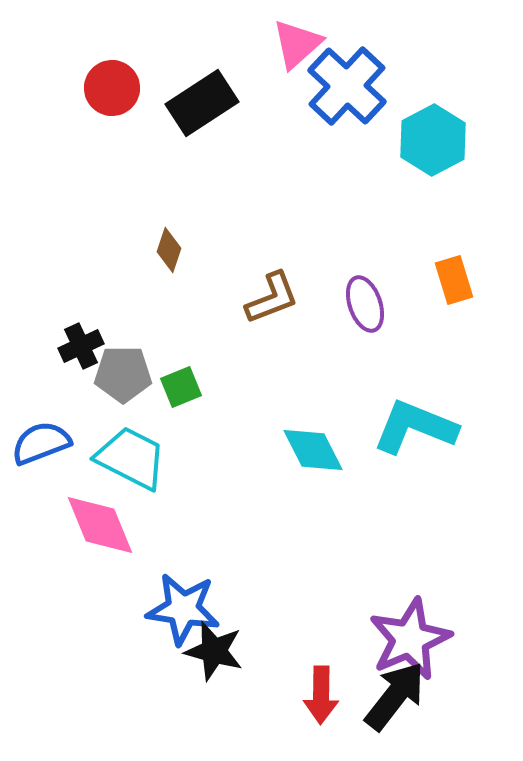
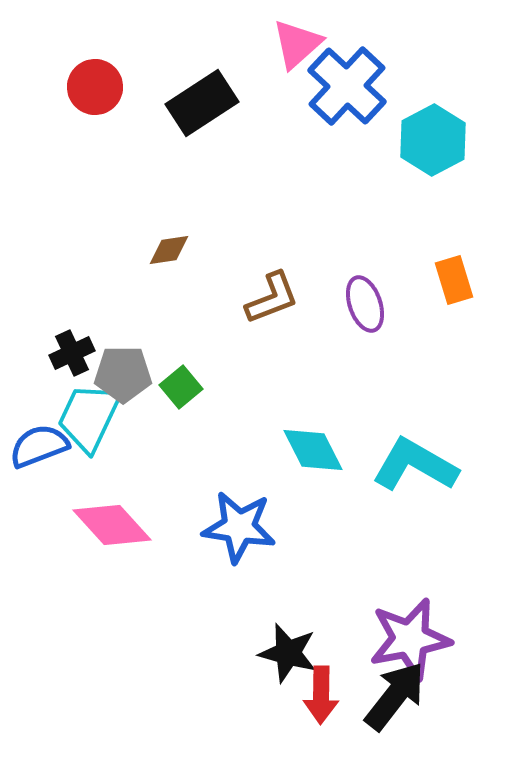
red circle: moved 17 px left, 1 px up
brown diamond: rotated 63 degrees clockwise
black cross: moved 9 px left, 7 px down
green square: rotated 18 degrees counterclockwise
cyan L-shape: moved 38 px down; rotated 8 degrees clockwise
blue semicircle: moved 2 px left, 3 px down
cyan trapezoid: moved 42 px left, 41 px up; rotated 92 degrees counterclockwise
pink diamond: moved 12 px right; rotated 20 degrees counterclockwise
blue star: moved 56 px right, 82 px up
purple star: rotated 12 degrees clockwise
black star: moved 74 px right, 2 px down
